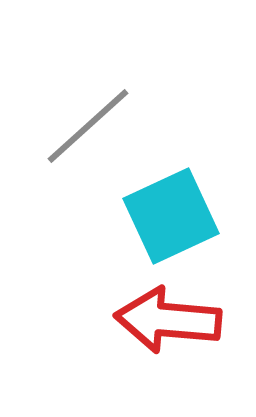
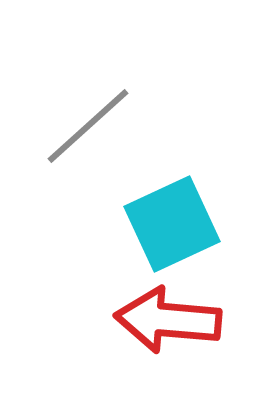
cyan square: moved 1 px right, 8 px down
